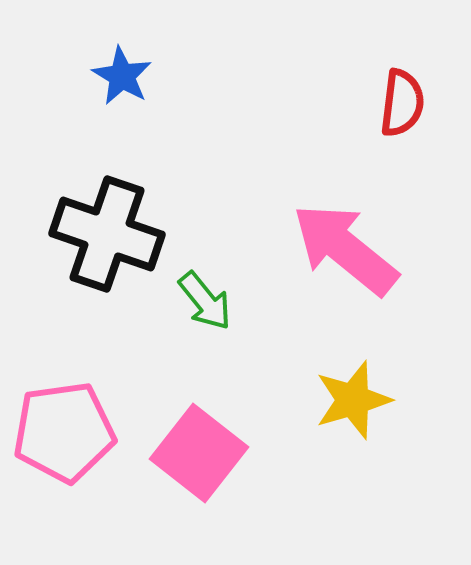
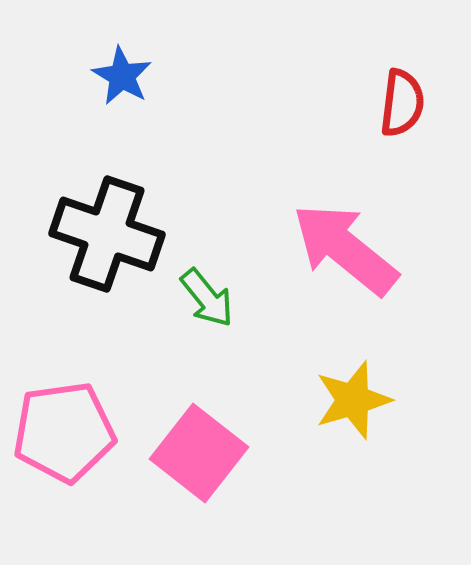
green arrow: moved 2 px right, 3 px up
